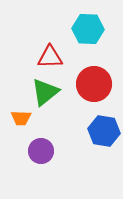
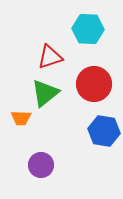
red triangle: rotated 16 degrees counterclockwise
green triangle: moved 1 px down
purple circle: moved 14 px down
